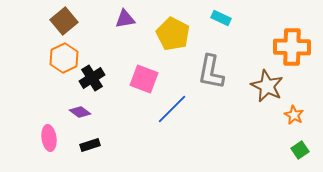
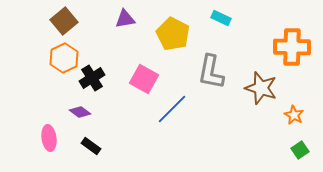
pink square: rotated 8 degrees clockwise
brown star: moved 6 px left, 2 px down; rotated 8 degrees counterclockwise
black rectangle: moved 1 px right, 1 px down; rotated 54 degrees clockwise
